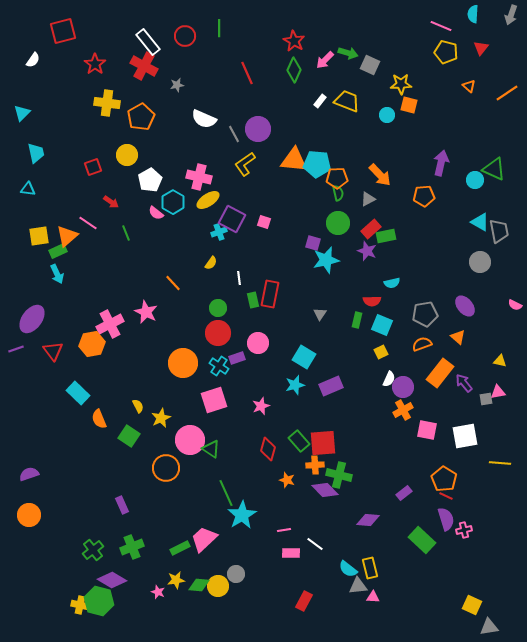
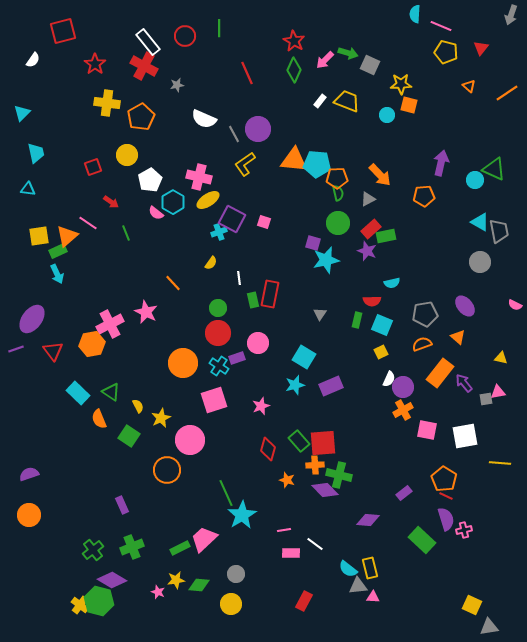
cyan semicircle at (473, 14): moved 58 px left
yellow triangle at (500, 361): moved 1 px right, 3 px up
green triangle at (211, 449): moved 100 px left, 57 px up
orange circle at (166, 468): moved 1 px right, 2 px down
yellow circle at (218, 586): moved 13 px right, 18 px down
yellow cross at (80, 605): rotated 24 degrees clockwise
